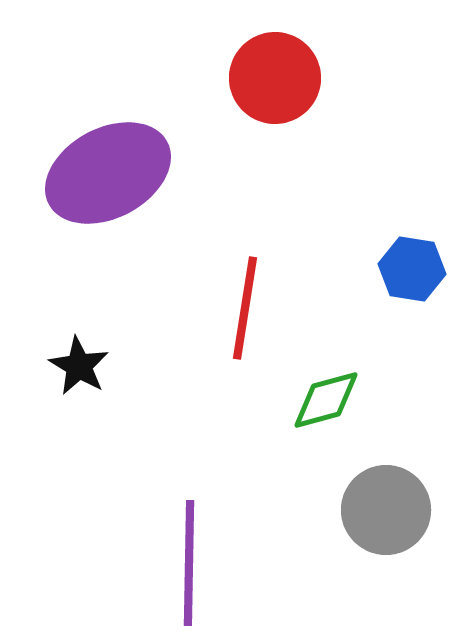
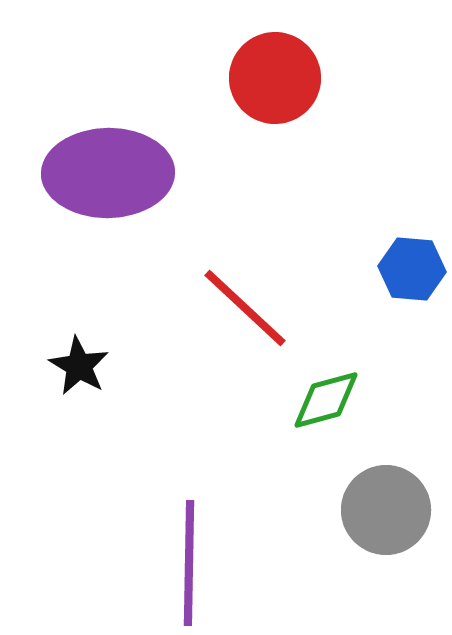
purple ellipse: rotated 27 degrees clockwise
blue hexagon: rotated 4 degrees counterclockwise
red line: rotated 56 degrees counterclockwise
